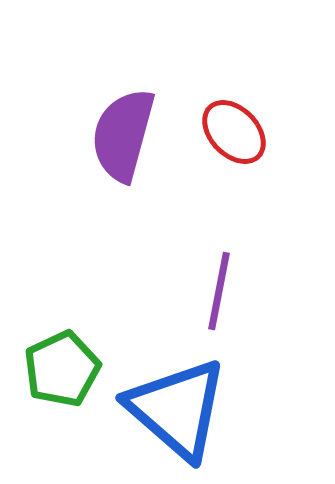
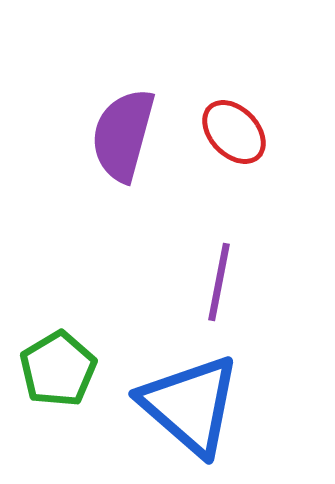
purple line: moved 9 px up
green pentagon: moved 4 px left; rotated 6 degrees counterclockwise
blue triangle: moved 13 px right, 4 px up
